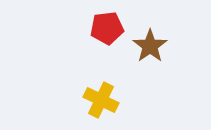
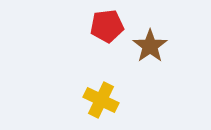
red pentagon: moved 2 px up
